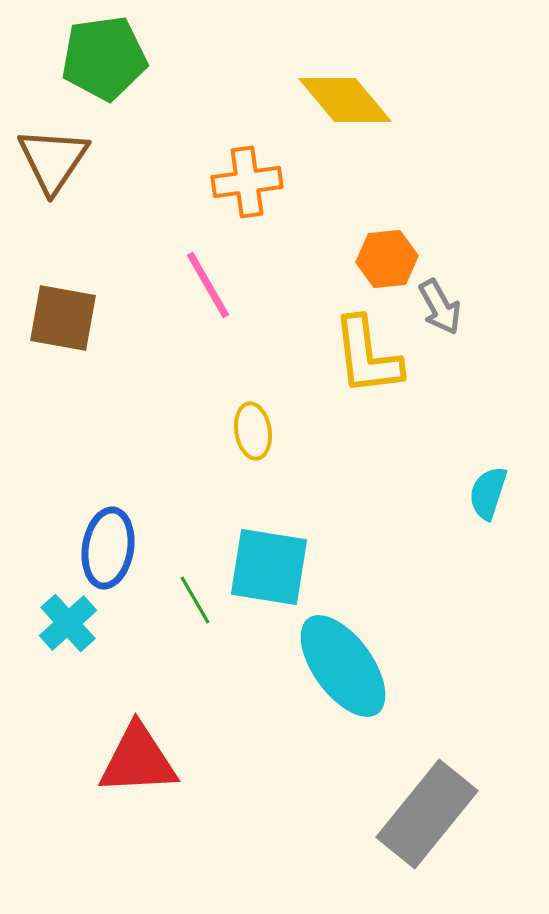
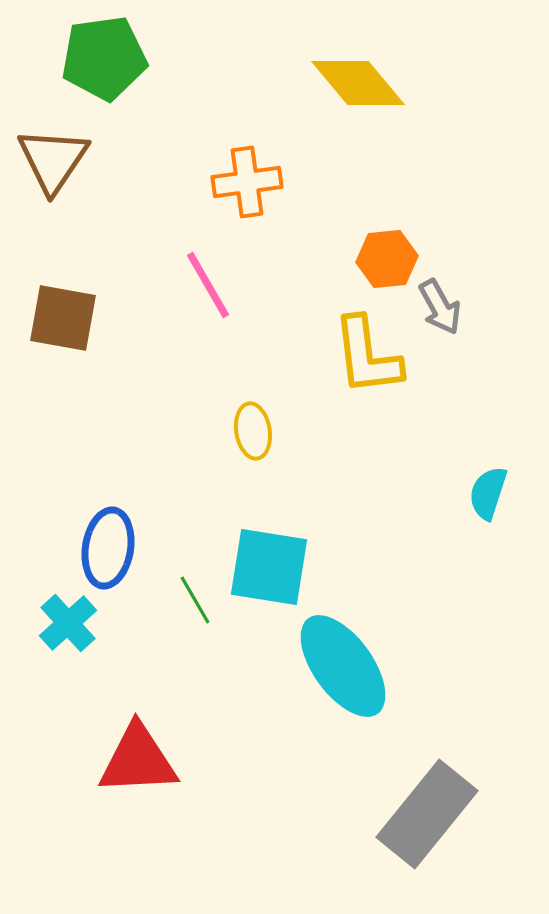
yellow diamond: moved 13 px right, 17 px up
